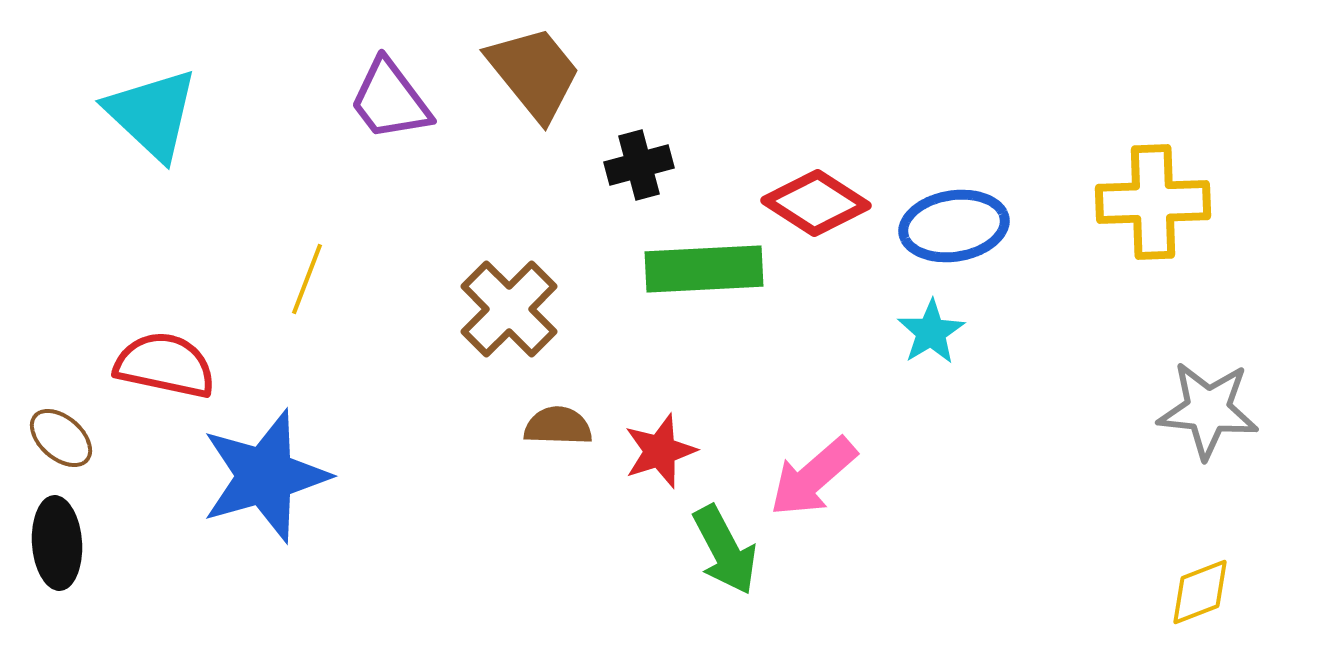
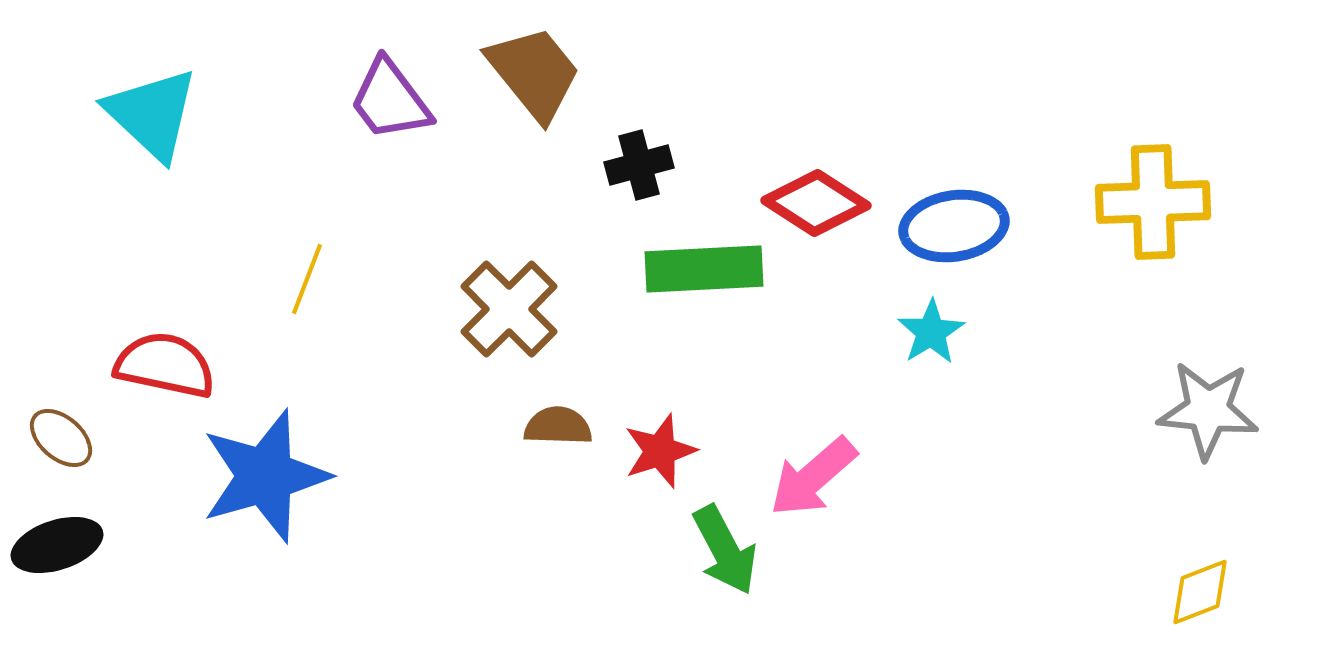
black ellipse: moved 2 px down; rotated 76 degrees clockwise
